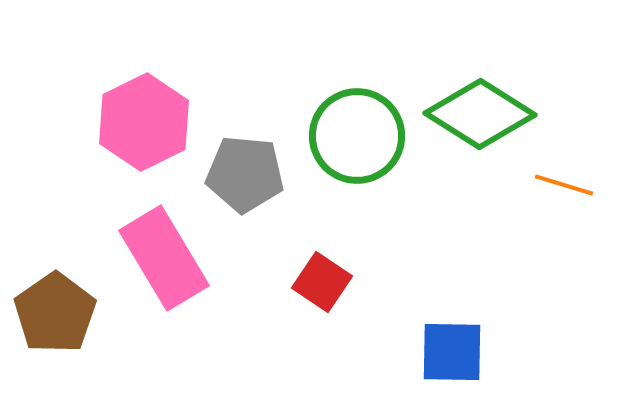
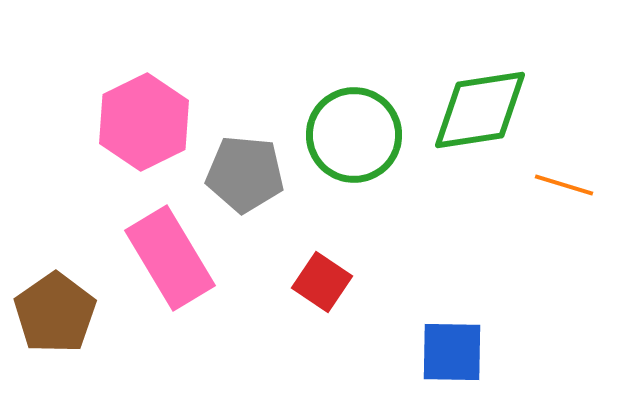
green diamond: moved 4 px up; rotated 41 degrees counterclockwise
green circle: moved 3 px left, 1 px up
pink rectangle: moved 6 px right
